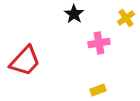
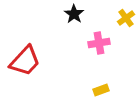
yellow rectangle: moved 3 px right
